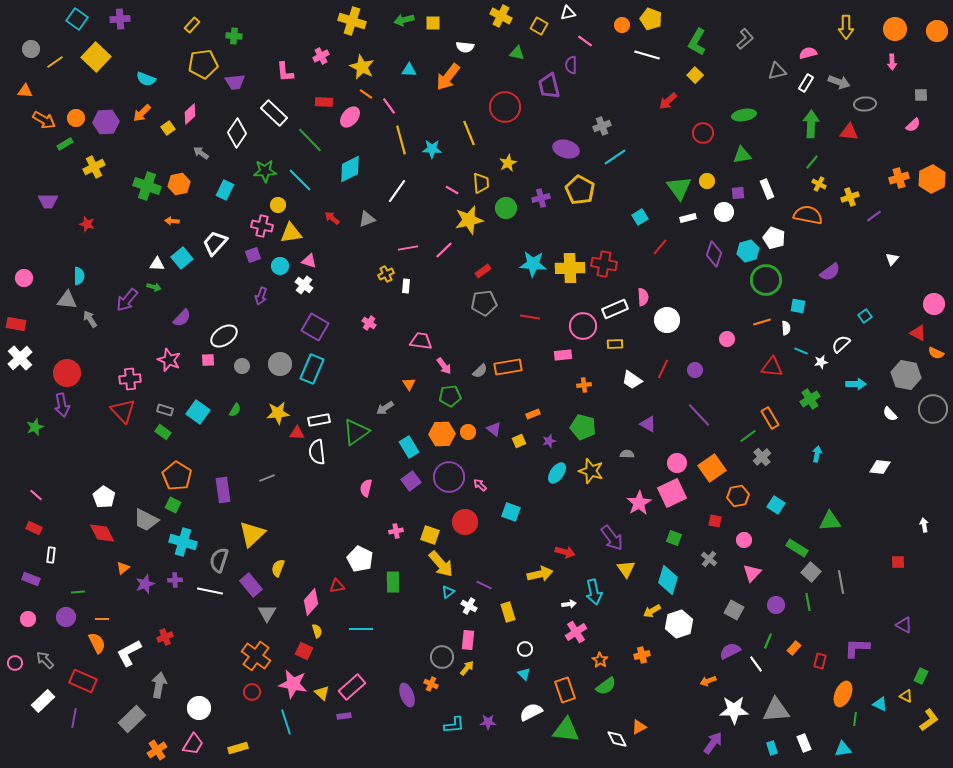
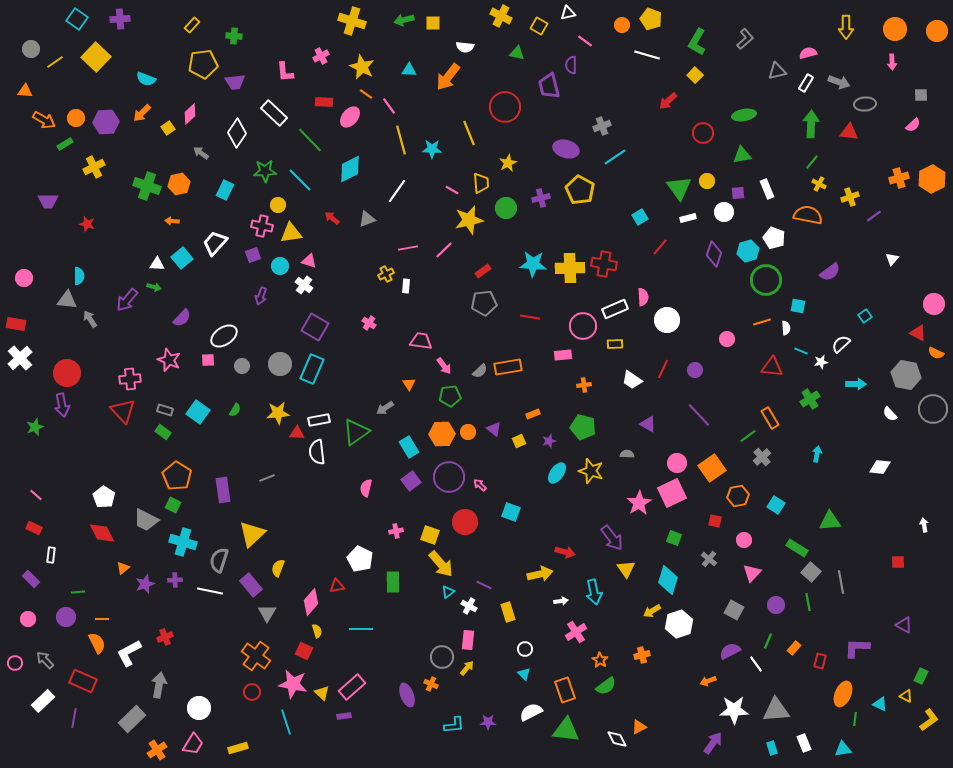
purple rectangle at (31, 579): rotated 24 degrees clockwise
white arrow at (569, 604): moved 8 px left, 3 px up
